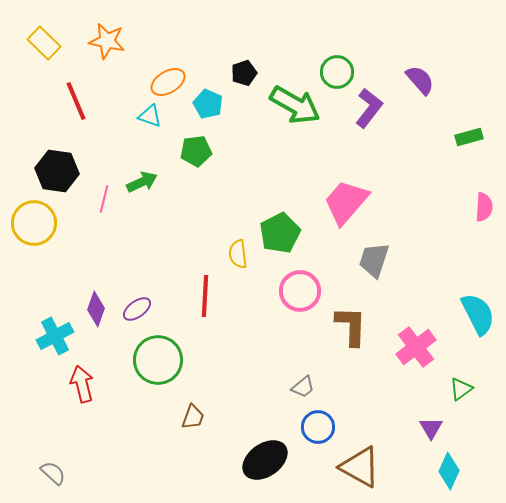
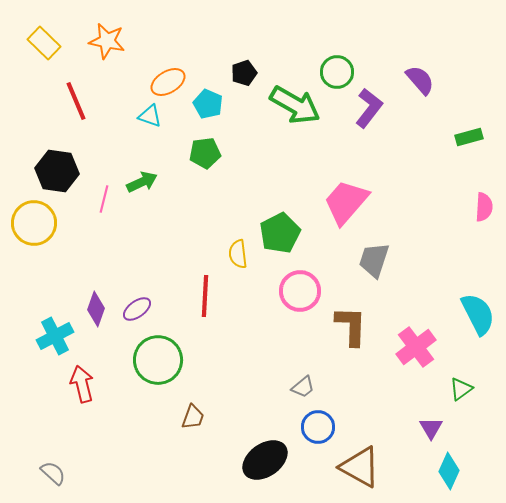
green pentagon at (196, 151): moved 9 px right, 2 px down
